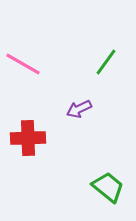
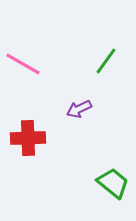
green line: moved 1 px up
green trapezoid: moved 5 px right, 4 px up
